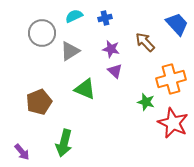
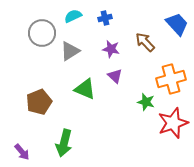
cyan semicircle: moved 1 px left
purple triangle: moved 5 px down
red star: rotated 28 degrees clockwise
